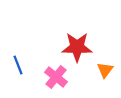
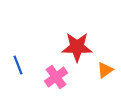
orange triangle: rotated 18 degrees clockwise
pink cross: rotated 15 degrees clockwise
